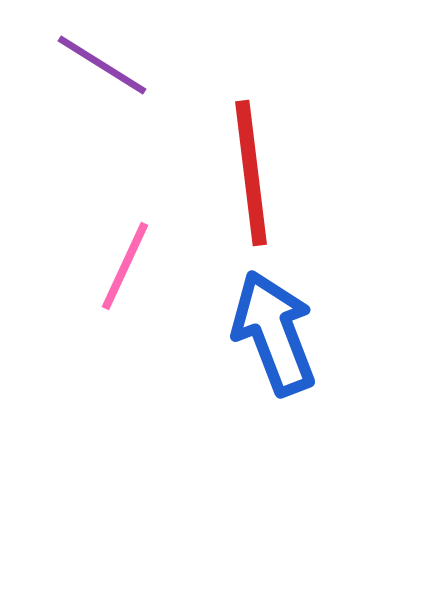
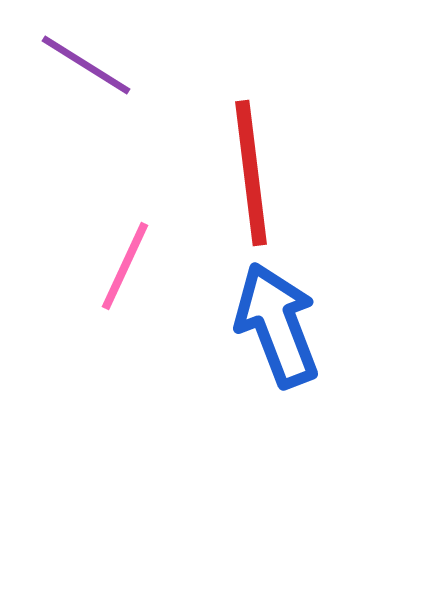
purple line: moved 16 px left
blue arrow: moved 3 px right, 8 px up
